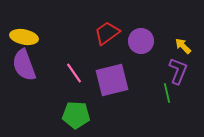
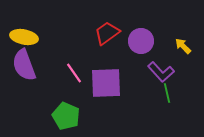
purple L-shape: moved 17 px left, 1 px down; rotated 116 degrees clockwise
purple square: moved 6 px left, 3 px down; rotated 12 degrees clockwise
green pentagon: moved 10 px left, 1 px down; rotated 20 degrees clockwise
